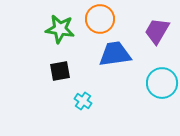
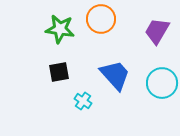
orange circle: moved 1 px right
blue trapezoid: moved 21 px down; rotated 56 degrees clockwise
black square: moved 1 px left, 1 px down
